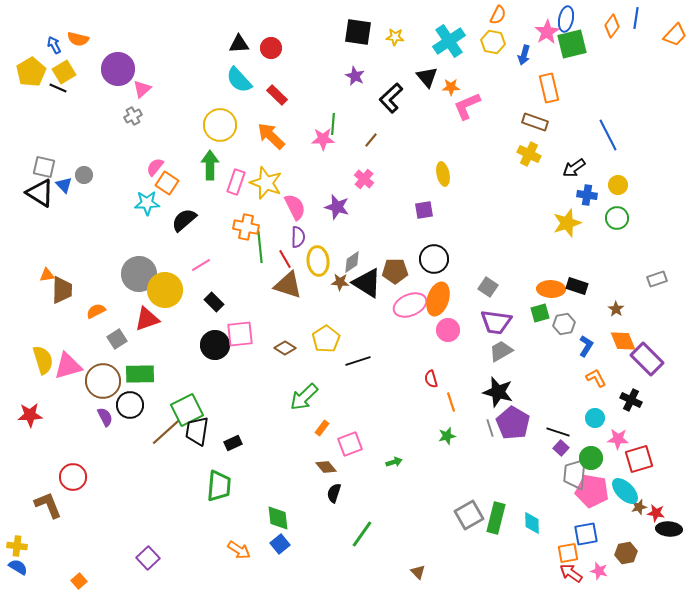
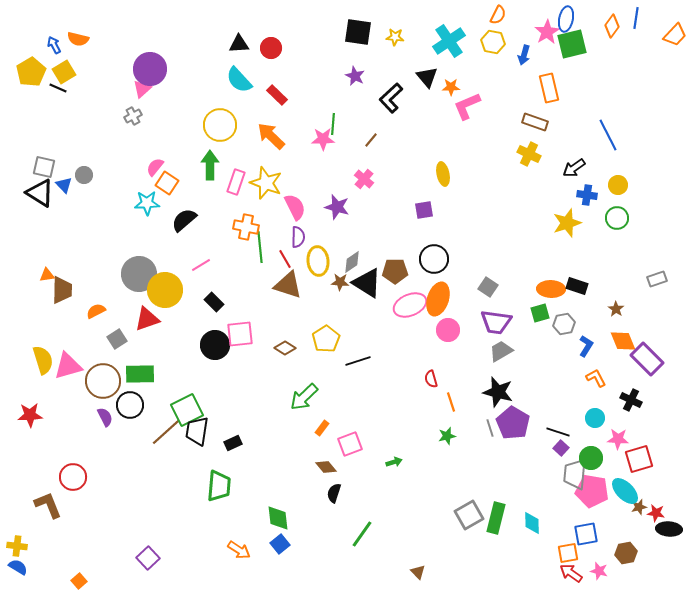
purple circle at (118, 69): moved 32 px right
